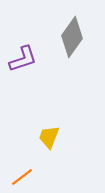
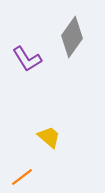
purple L-shape: moved 4 px right; rotated 76 degrees clockwise
yellow trapezoid: rotated 110 degrees clockwise
